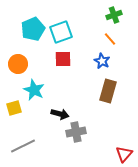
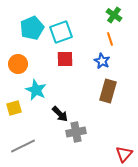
green cross: rotated 35 degrees counterclockwise
cyan pentagon: moved 1 px left, 1 px up
orange line: rotated 24 degrees clockwise
red square: moved 2 px right
cyan star: moved 2 px right
black arrow: rotated 30 degrees clockwise
